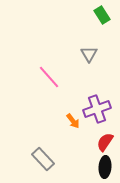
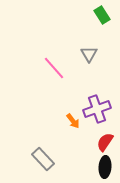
pink line: moved 5 px right, 9 px up
